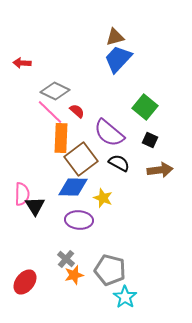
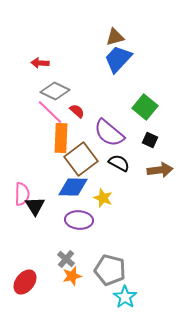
red arrow: moved 18 px right
orange star: moved 2 px left, 1 px down
